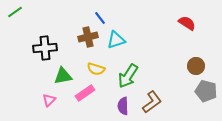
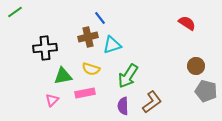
cyan triangle: moved 4 px left, 5 px down
yellow semicircle: moved 5 px left
pink rectangle: rotated 24 degrees clockwise
pink triangle: moved 3 px right
